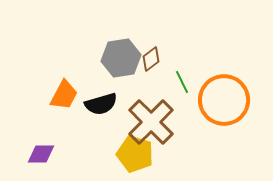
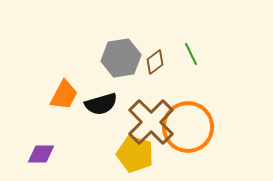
brown diamond: moved 4 px right, 3 px down
green line: moved 9 px right, 28 px up
orange circle: moved 36 px left, 27 px down
